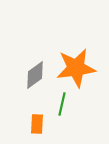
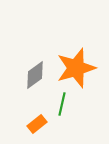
orange star: rotated 9 degrees counterclockwise
orange rectangle: rotated 48 degrees clockwise
